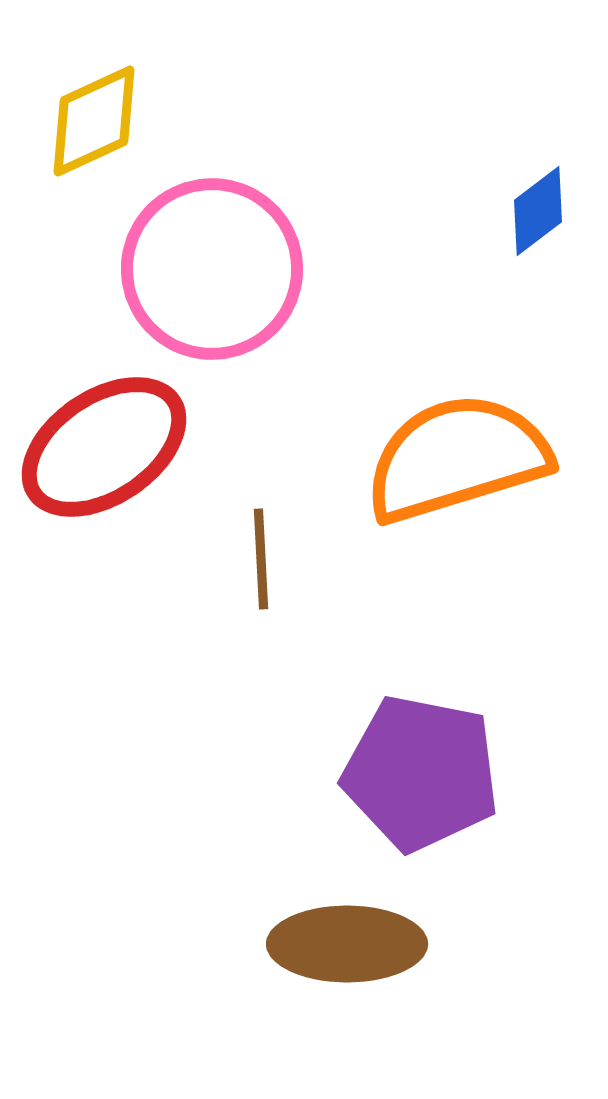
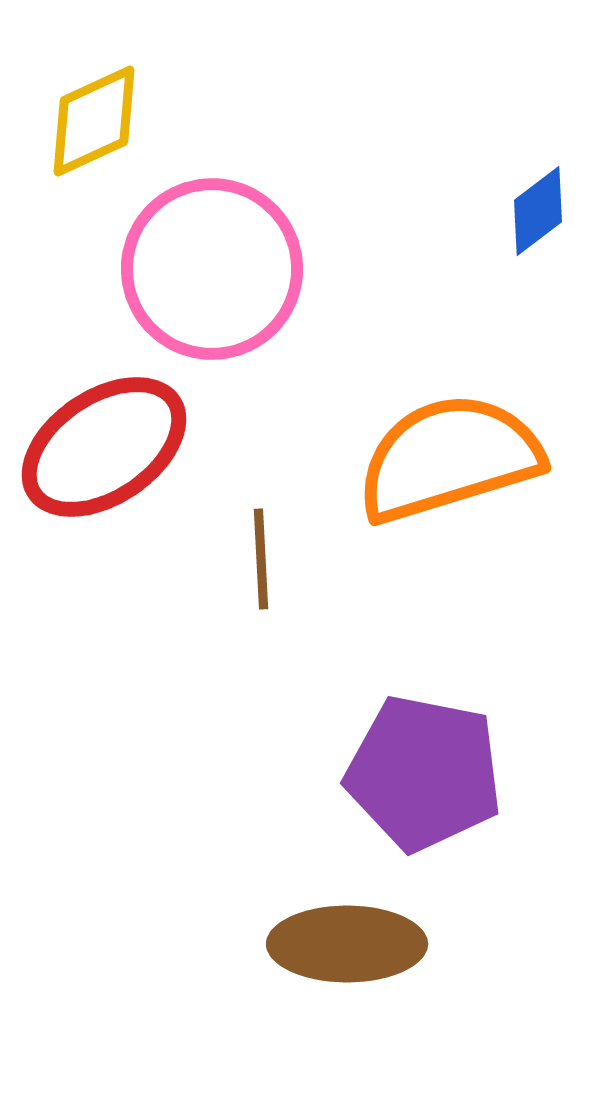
orange semicircle: moved 8 px left
purple pentagon: moved 3 px right
